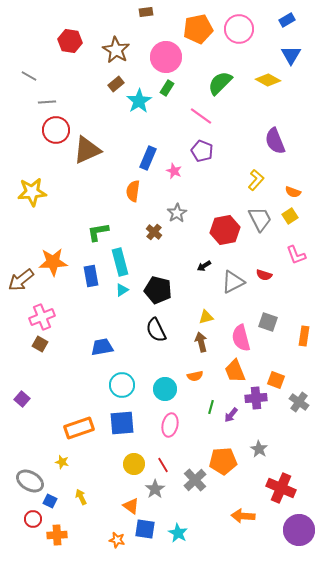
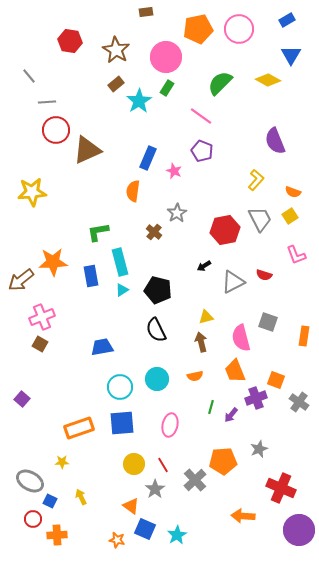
gray line at (29, 76): rotated 21 degrees clockwise
cyan circle at (122, 385): moved 2 px left, 2 px down
cyan circle at (165, 389): moved 8 px left, 10 px up
purple cross at (256, 398): rotated 15 degrees counterclockwise
gray star at (259, 449): rotated 18 degrees clockwise
yellow star at (62, 462): rotated 16 degrees counterclockwise
blue square at (145, 529): rotated 15 degrees clockwise
cyan star at (178, 533): moved 1 px left, 2 px down; rotated 12 degrees clockwise
